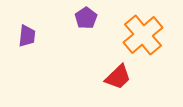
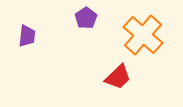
orange cross: rotated 9 degrees counterclockwise
